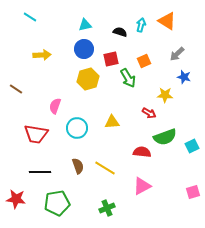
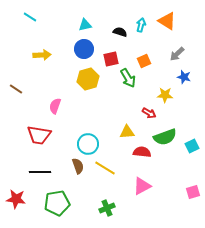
yellow triangle: moved 15 px right, 10 px down
cyan circle: moved 11 px right, 16 px down
red trapezoid: moved 3 px right, 1 px down
